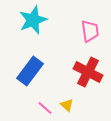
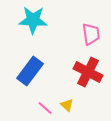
cyan star: rotated 24 degrees clockwise
pink trapezoid: moved 1 px right, 3 px down
